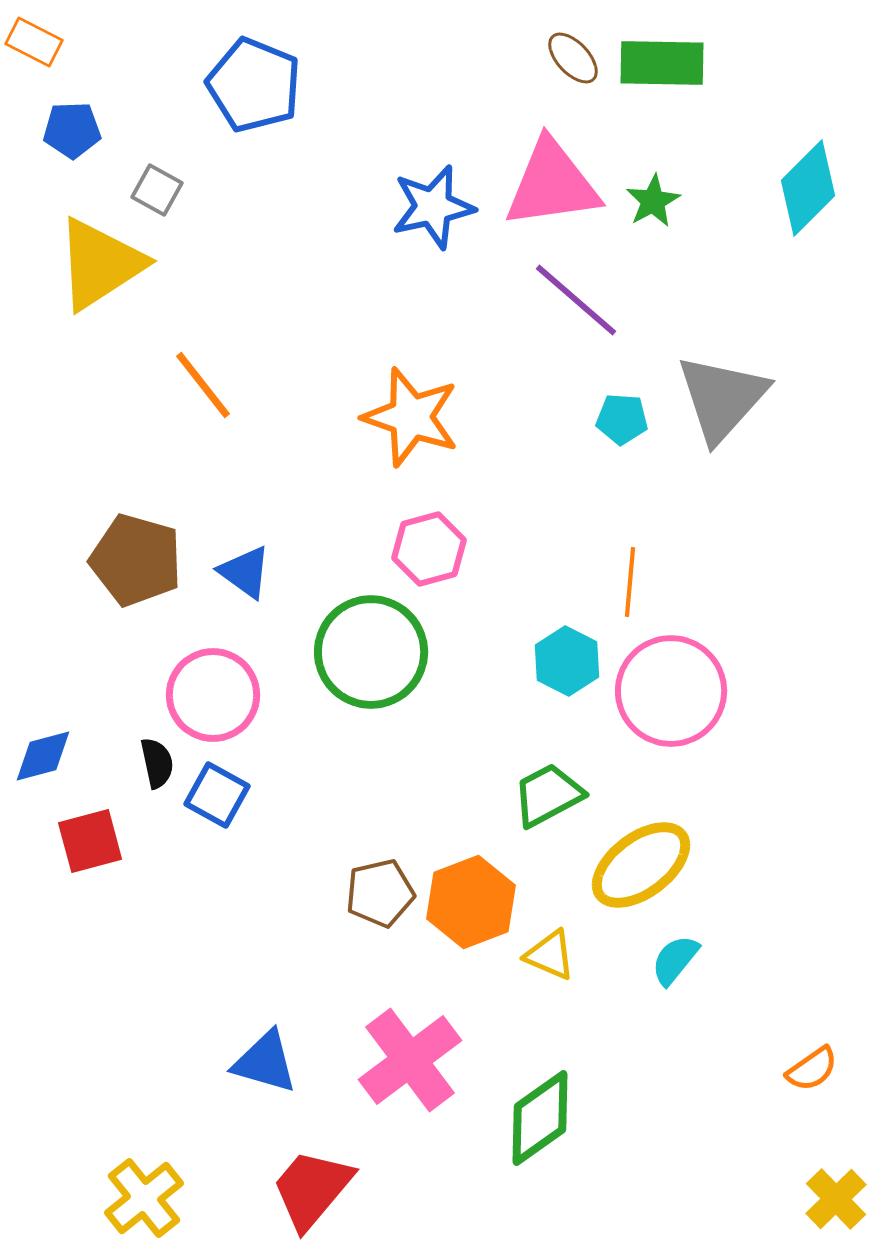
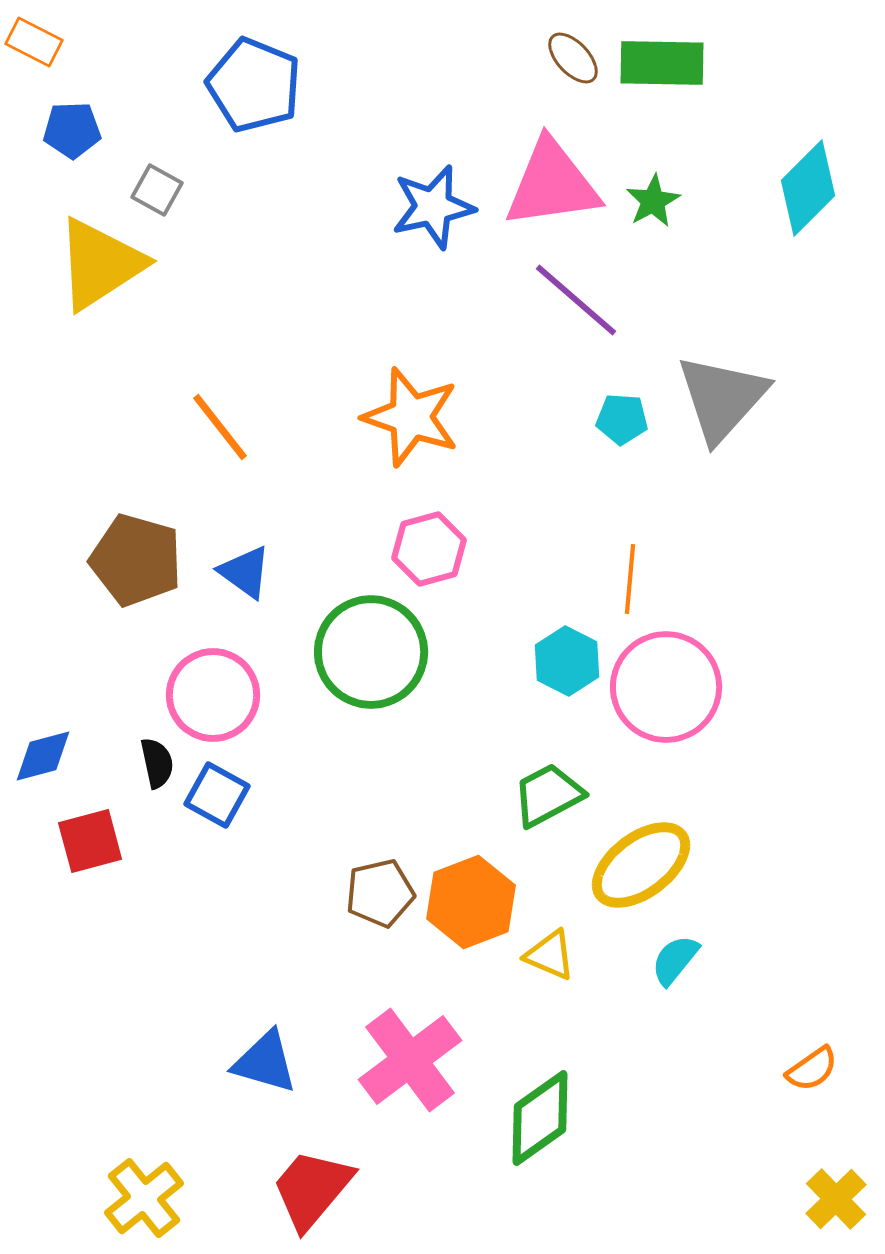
orange line at (203, 385): moved 17 px right, 42 px down
orange line at (630, 582): moved 3 px up
pink circle at (671, 691): moved 5 px left, 4 px up
